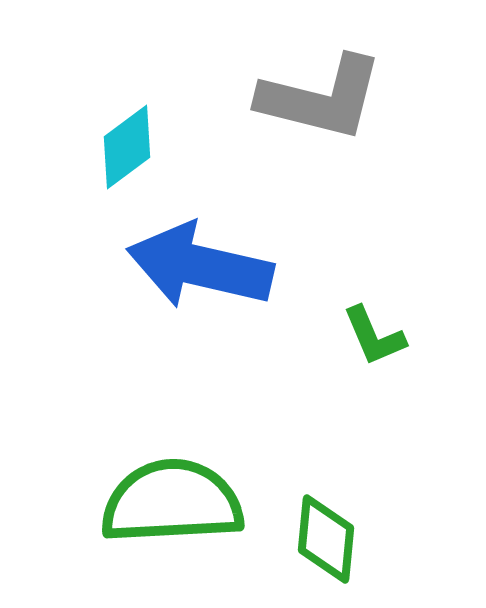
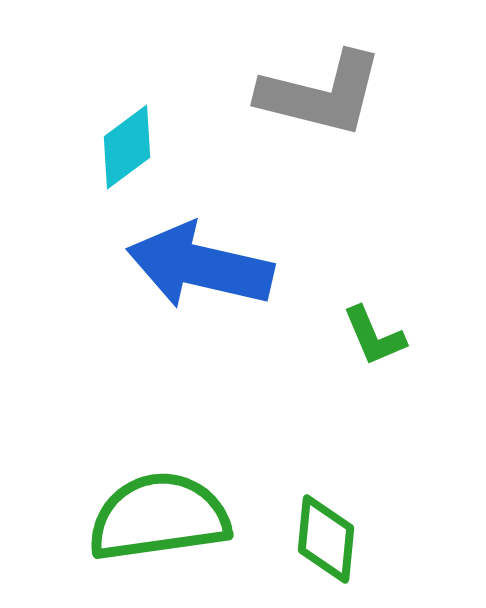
gray L-shape: moved 4 px up
green semicircle: moved 13 px left, 15 px down; rotated 5 degrees counterclockwise
